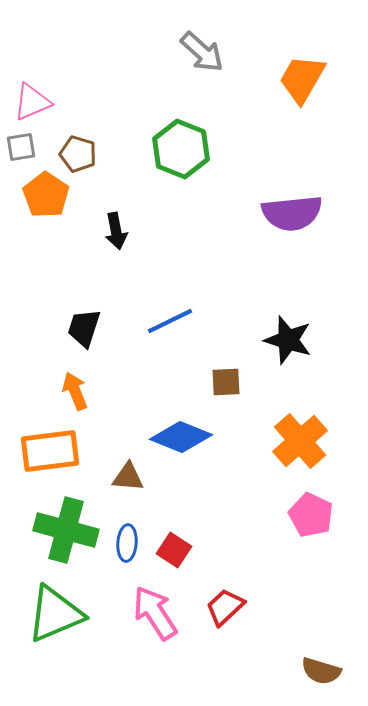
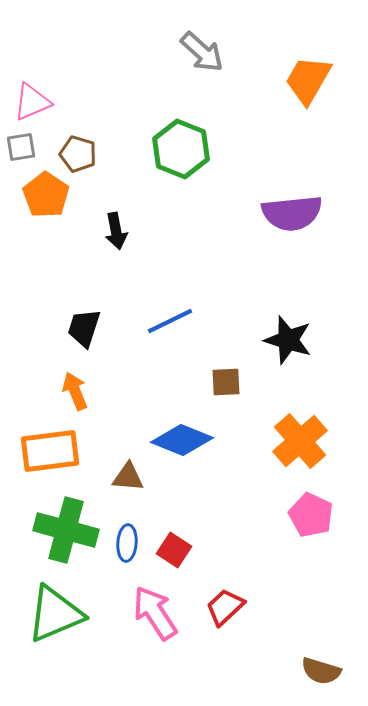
orange trapezoid: moved 6 px right, 1 px down
blue diamond: moved 1 px right, 3 px down
